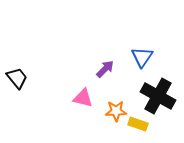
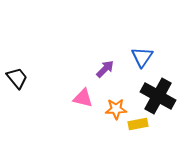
orange star: moved 2 px up
yellow rectangle: rotated 30 degrees counterclockwise
